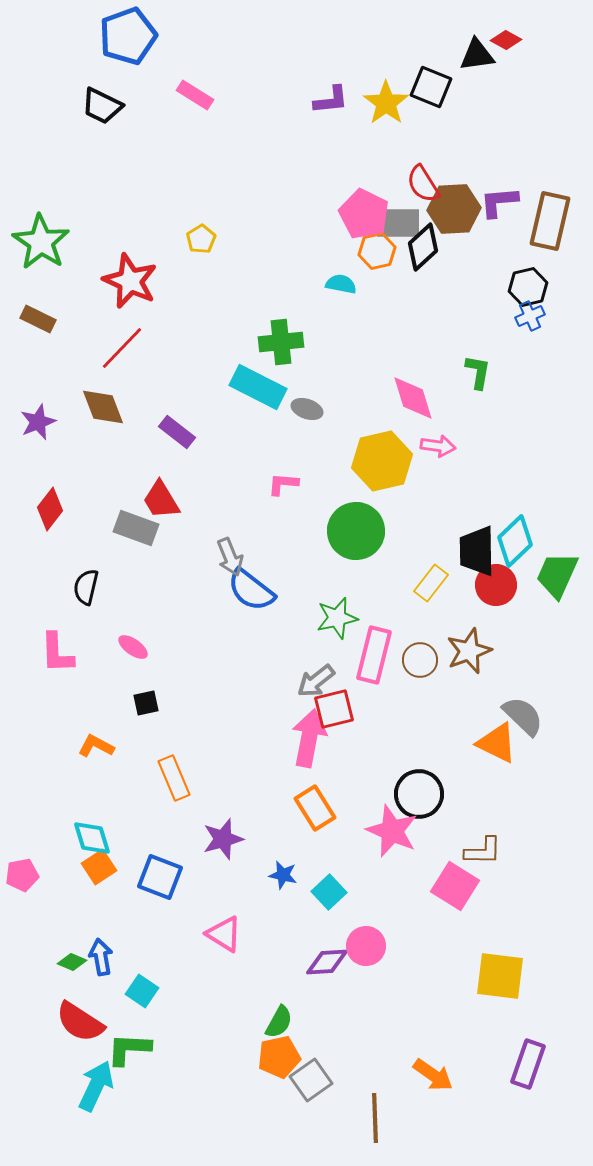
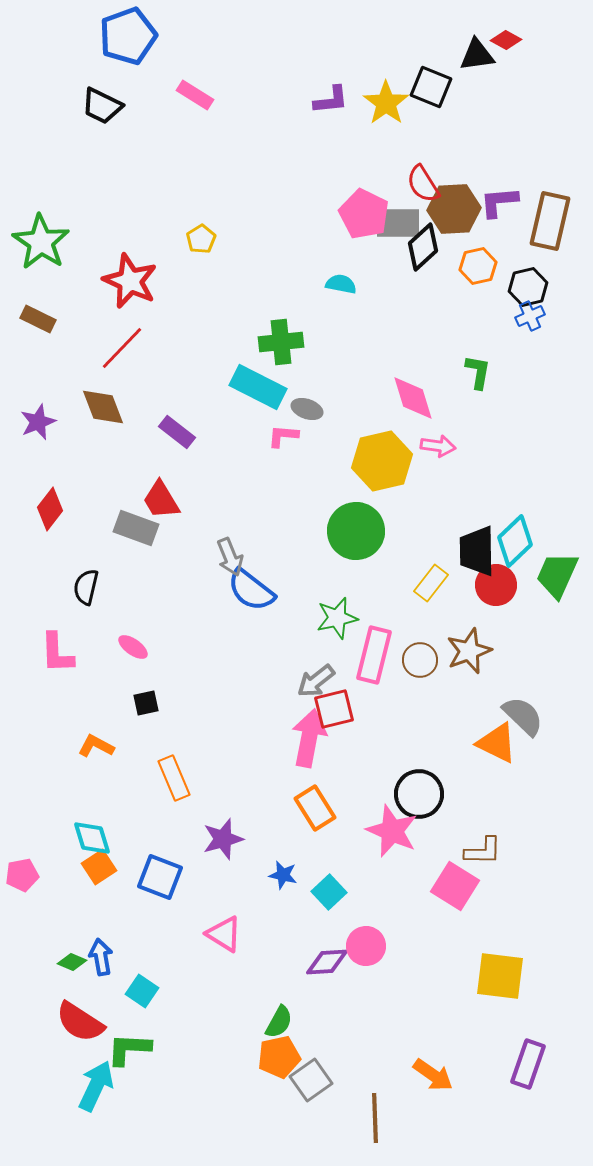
orange hexagon at (377, 251): moved 101 px right, 15 px down
pink L-shape at (283, 484): moved 48 px up
